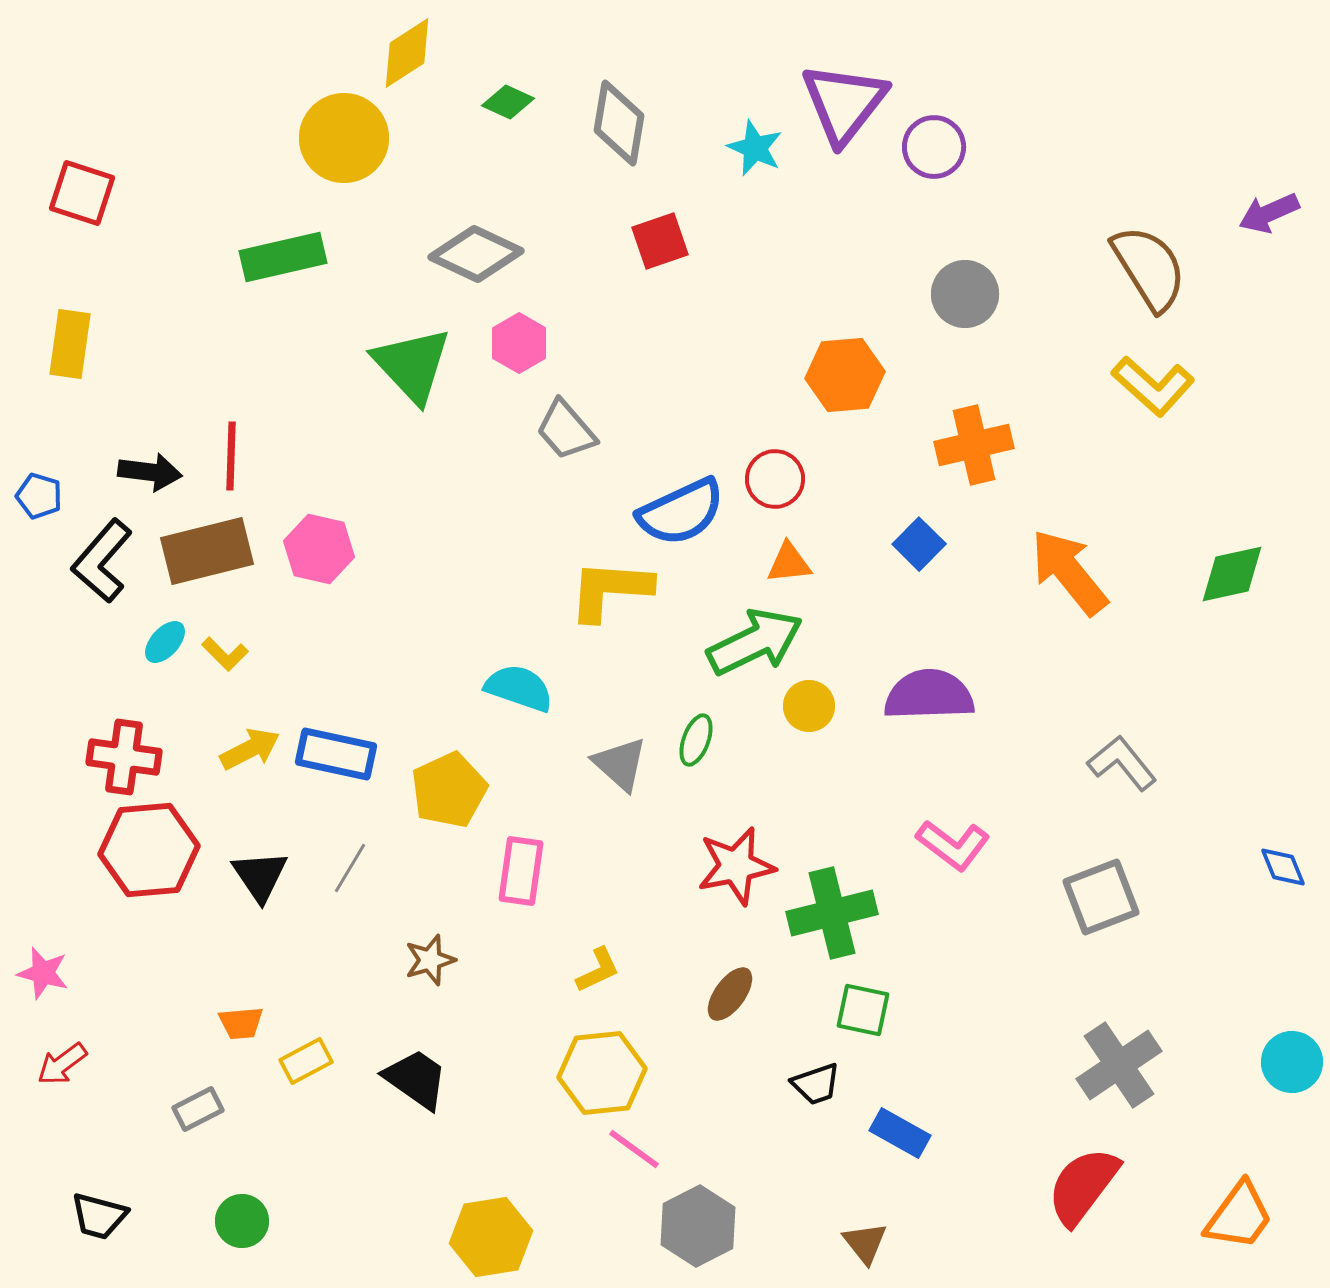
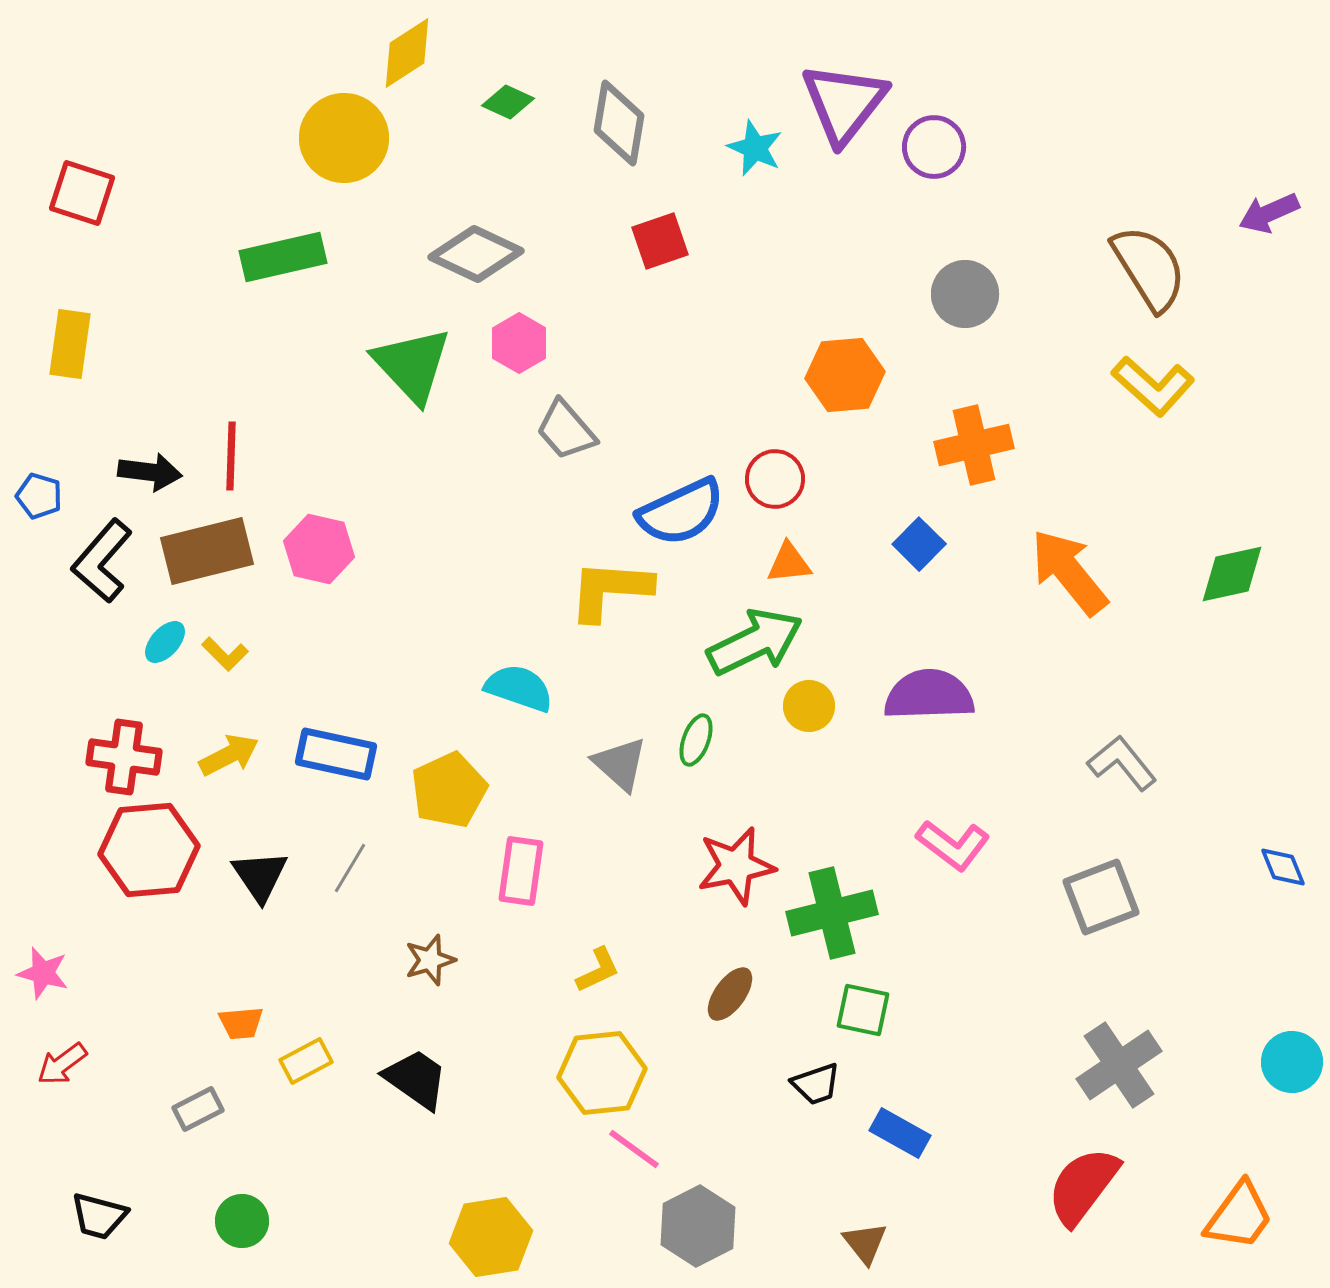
yellow arrow at (250, 749): moved 21 px left, 6 px down
